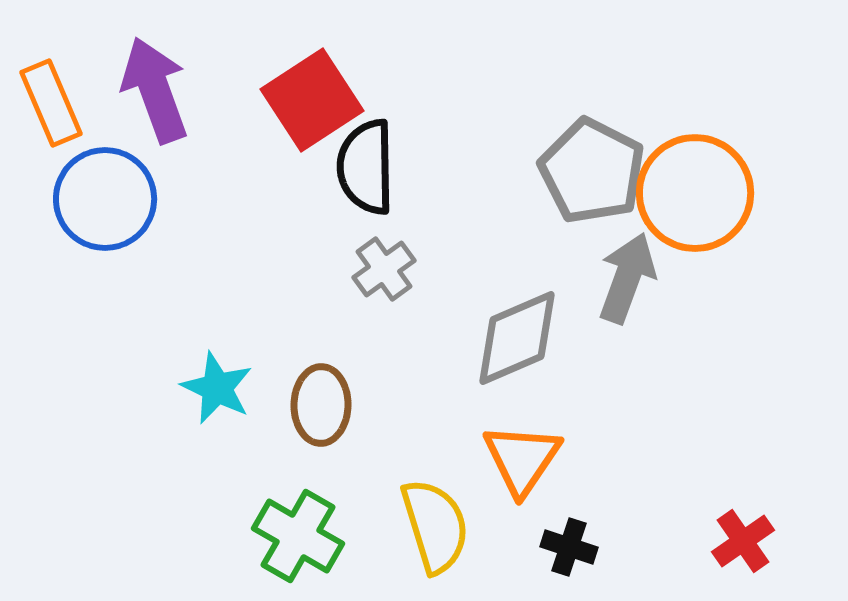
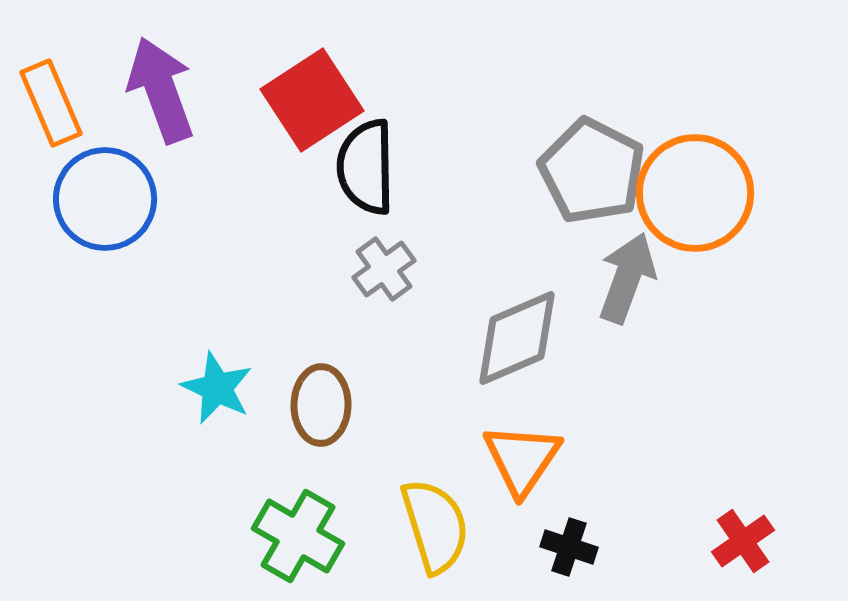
purple arrow: moved 6 px right
